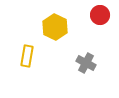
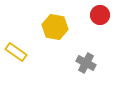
yellow hexagon: rotated 15 degrees counterclockwise
yellow rectangle: moved 11 px left, 4 px up; rotated 65 degrees counterclockwise
